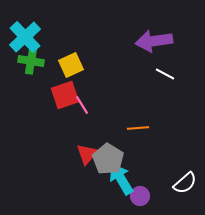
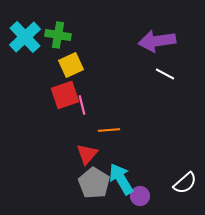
purple arrow: moved 3 px right
green cross: moved 27 px right, 26 px up
pink line: rotated 18 degrees clockwise
orange line: moved 29 px left, 2 px down
gray pentagon: moved 14 px left, 24 px down
